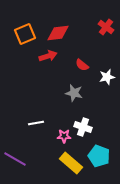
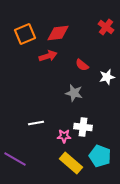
white cross: rotated 12 degrees counterclockwise
cyan pentagon: moved 1 px right
